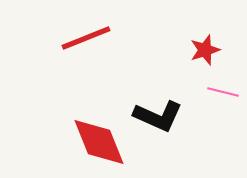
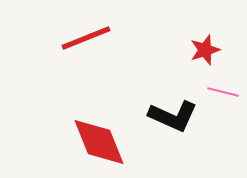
black L-shape: moved 15 px right
